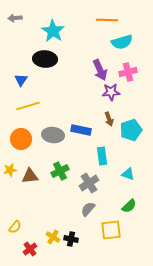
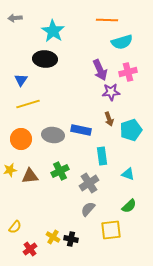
yellow line: moved 2 px up
